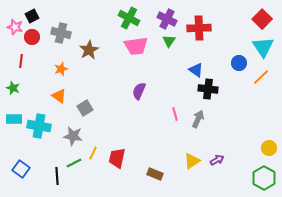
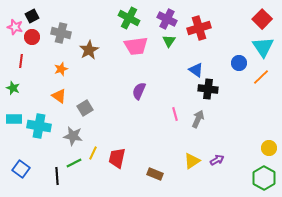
red cross: rotated 15 degrees counterclockwise
